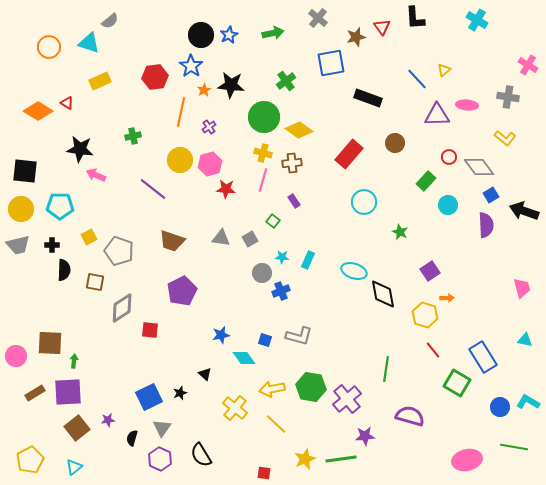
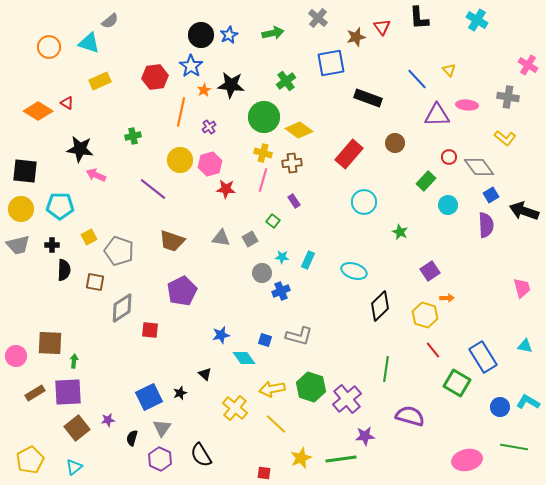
black L-shape at (415, 18): moved 4 px right
yellow triangle at (444, 70): moved 5 px right; rotated 32 degrees counterclockwise
black diamond at (383, 294): moved 3 px left, 12 px down; rotated 56 degrees clockwise
cyan triangle at (525, 340): moved 6 px down
green hexagon at (311, 387): rotated 8 degrees clockwise
yellow star at (305, 459): moved 4 px left, 1 px up
